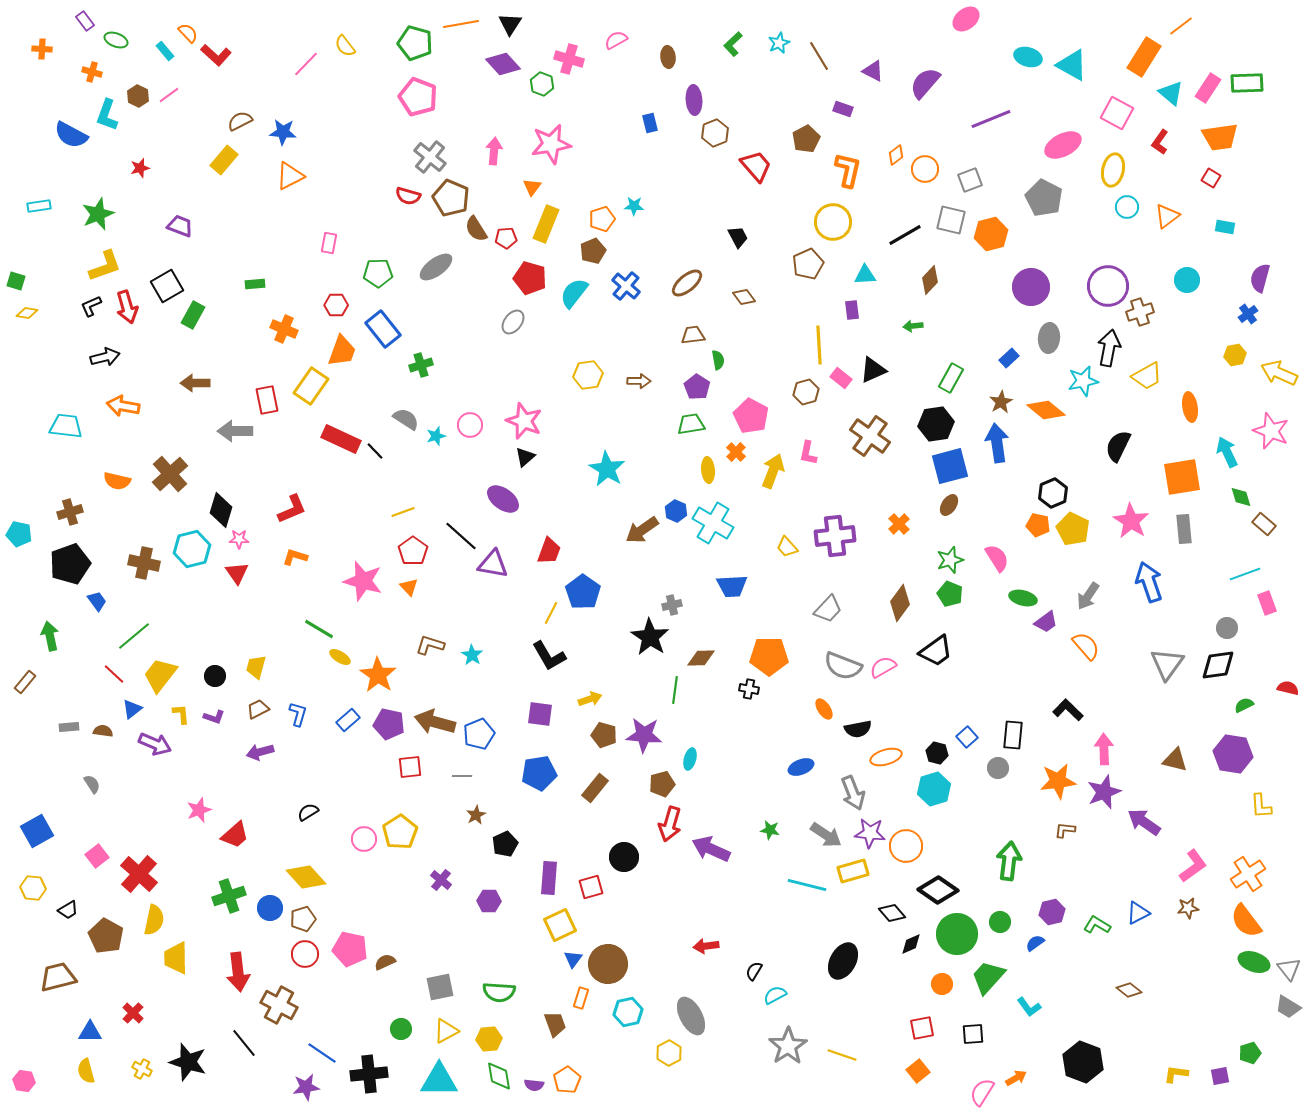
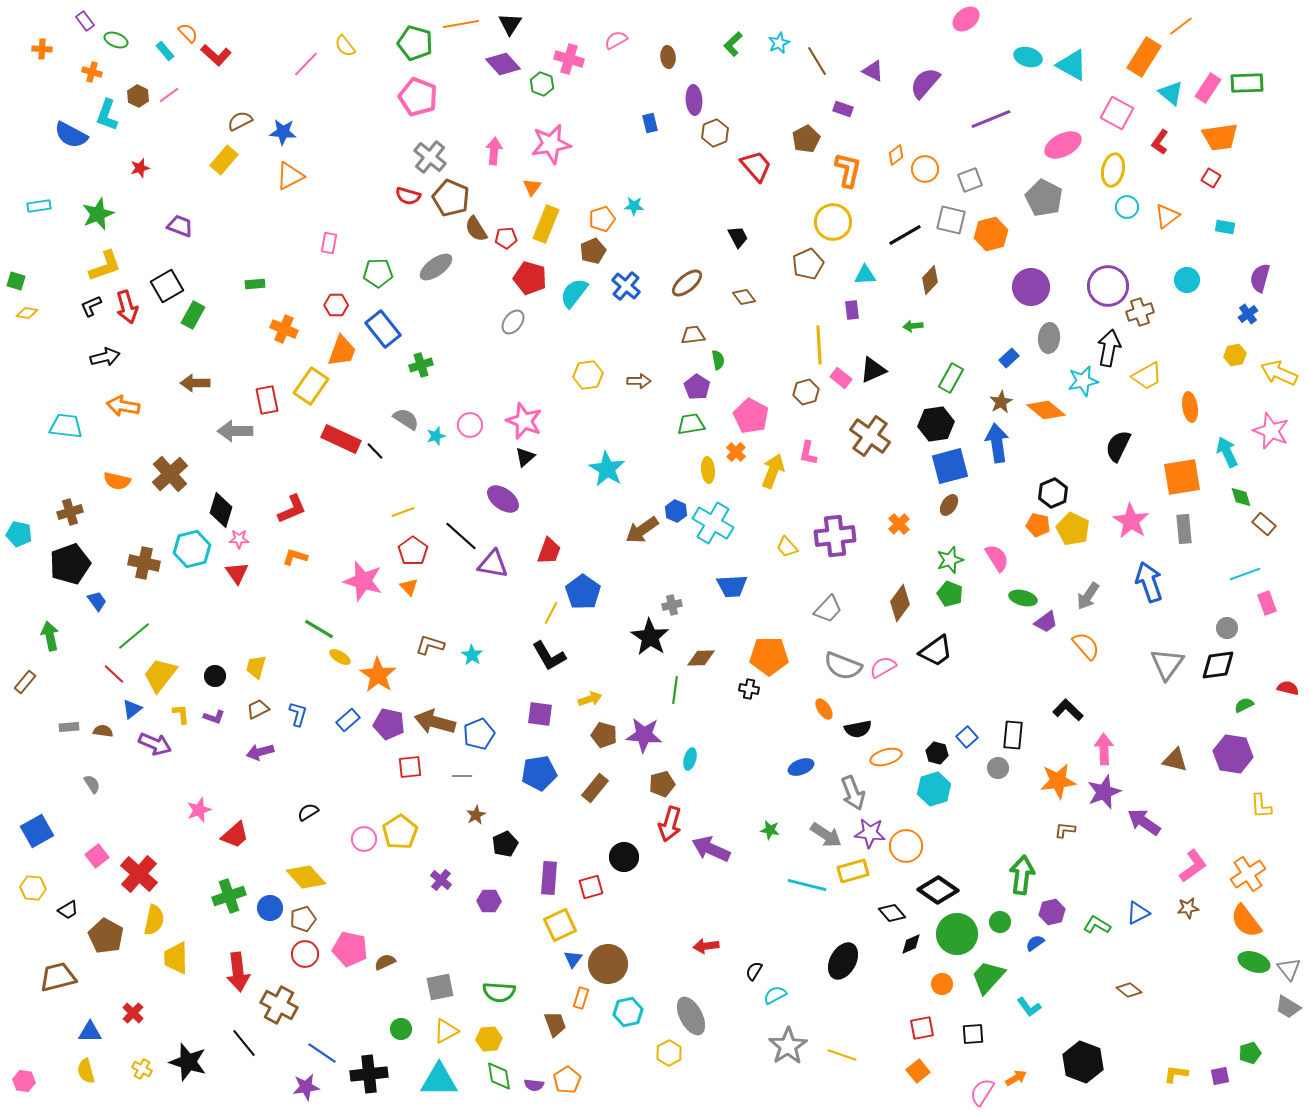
brown line at (819, 56): moved 2 px left, 5 px down
green arrow at (1009, 861): moved 13 px right, 14 px down
